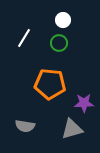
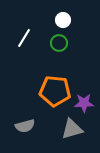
orange pentagon: moved 5 px right, 7 px down
gray semicircle: rotated 24 degrees counterclockwise
